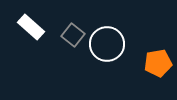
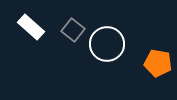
gray square: moved 5 px up
orange pentagon: rotated 20 degrees clockwise
